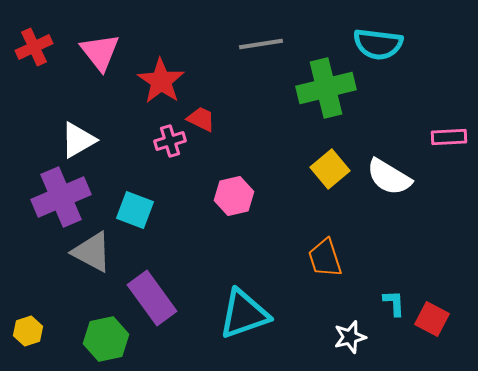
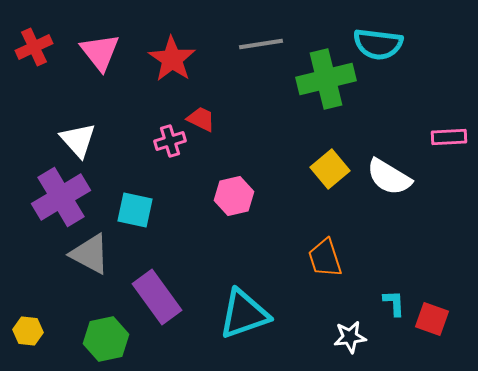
red star: moved 11 px right, 22 px up
green cross: moved 9 px up
white triangle: rotated 42 degrees counterclockwise
purple cross: rotated 8 degrees counterclockwise
cyan square: rotated 9 degrees counterclockwise
gray triangle: moved 2 px left, 2 px down
purple rectangle: moved 5 px right, 1 px up
red square: rotated 8 degrees counterclockwise
yellow hexagon: rotated 24 degrees clockwise
white star: rotated 8 degrees clockwise
